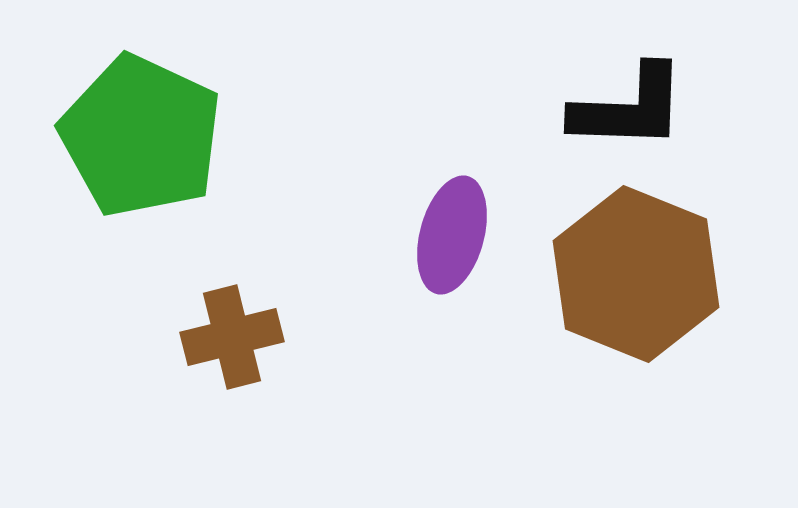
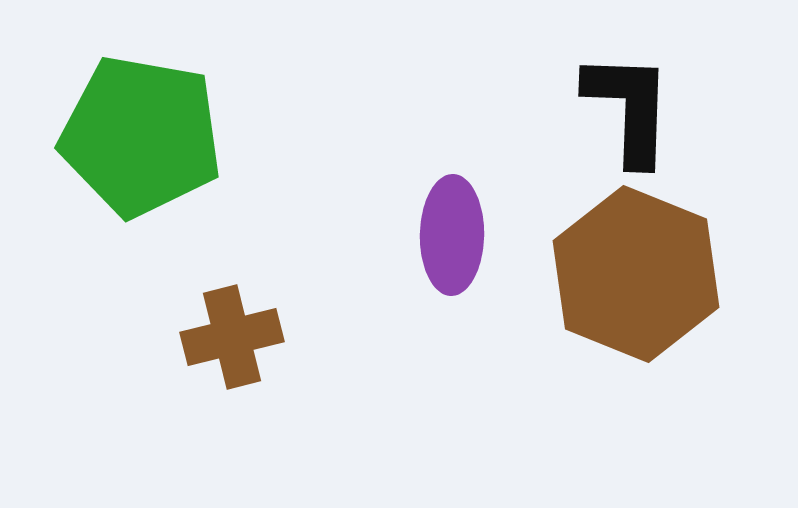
black L-shape: rotated 90 degrees counterclockwise
green pentagon: rotated 15 degrees counterclockwise
purple ellipse: rotated 14 degrees counterclockwise
